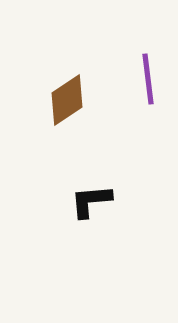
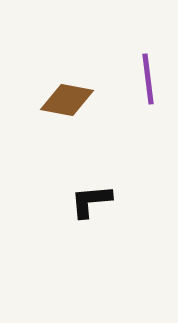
brown diamond: rotated 44 degrees clockwise
